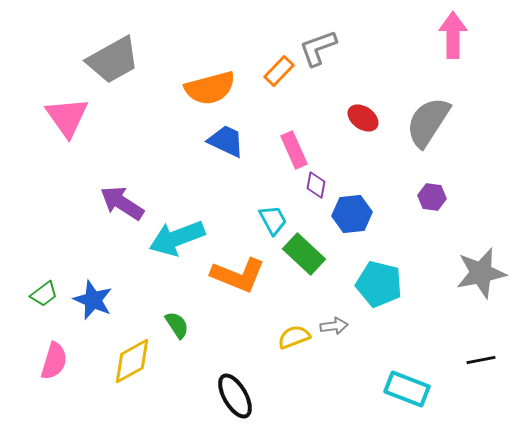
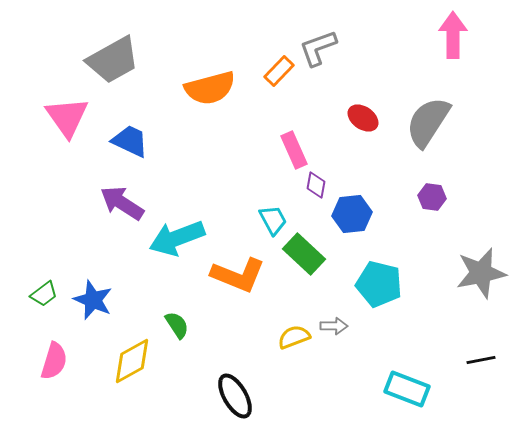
blue trapezoid: moved 96 px left
gray arrow: rotated 8 degrees clockwise
